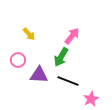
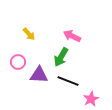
pink arrow: rotated 102 degrees counterclockwise
pink circle: moved 2 px down
